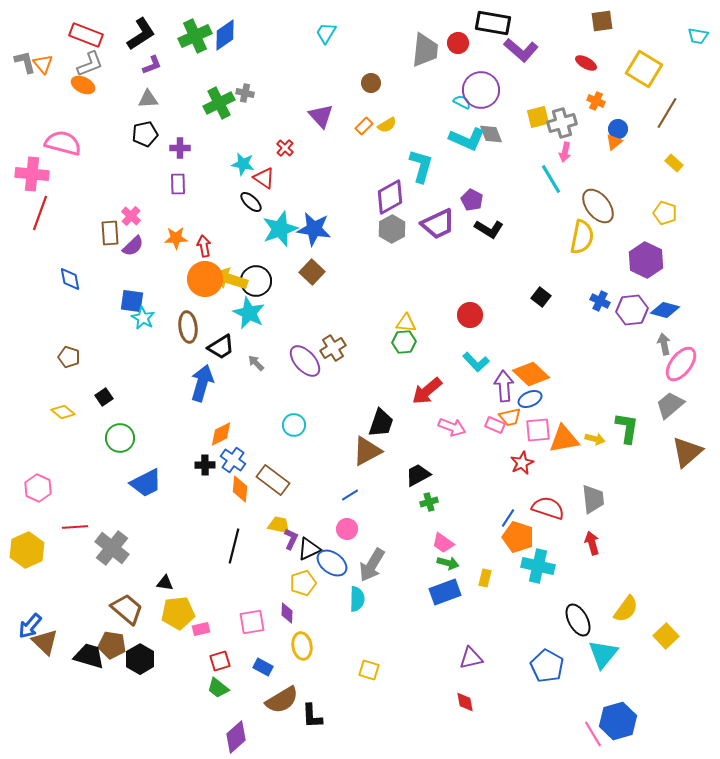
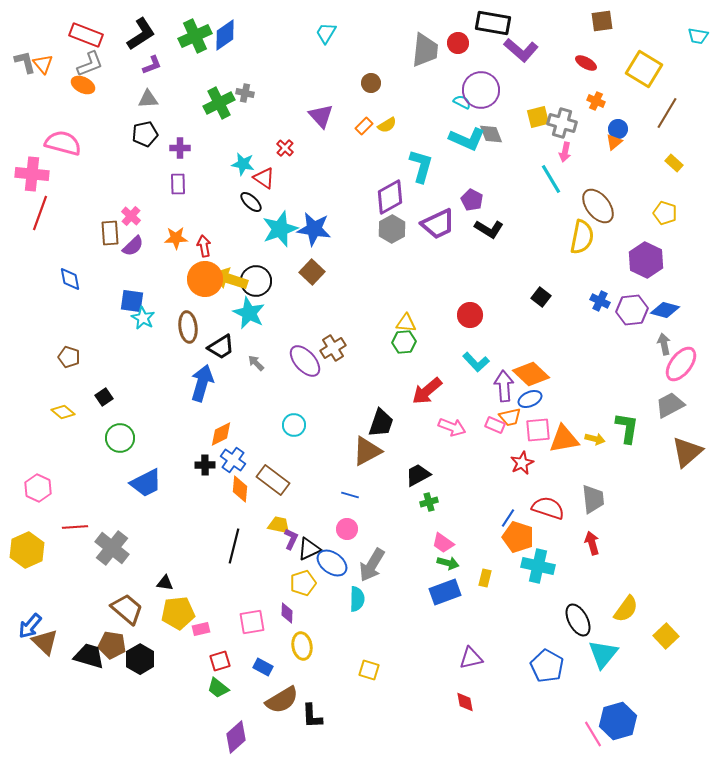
gray cross at (562, 123): rotated 32 degrees clockwise
gray trapezoid at (670, 405): rotated 12 degrees clockwise
blue line at (350, 495): rotated 48 degrees clockwise
